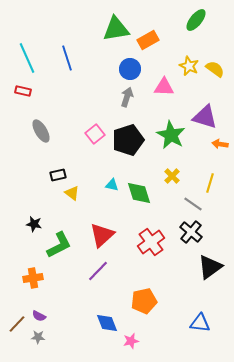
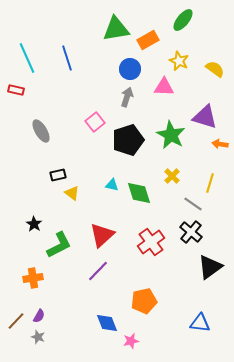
green ellipse: moved 13 px left
yellow star: moved 10 px left, 5 px up
red rectangle: moved 7 px left, 1 px up
pink square: moved 12 px up
black star: rotated 21 degrees clockwise
purple semicircle: rotated 88 degrees counterclockwise
brown line: moved 1 px left, 3 px up
gray star: rotated 16 degrees clockwise
